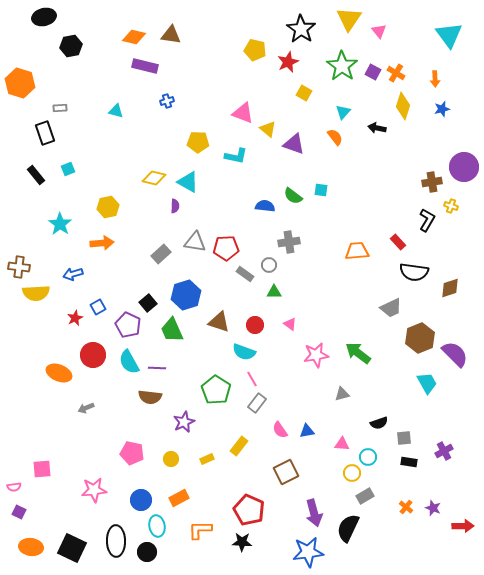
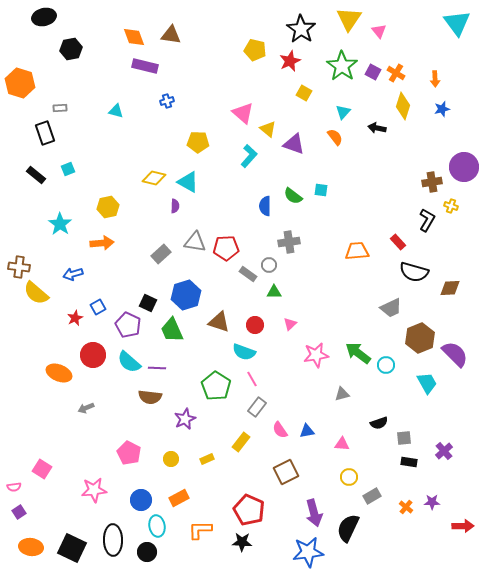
cyan triangle at (449, 35): moved 8 px right, 12 px up
orange diamond at (134, 37): rotated 55 degrees clockwise
black hexagon at (71, 46): moved 3 px down
red star at (288, 62): moved 2 px right, 1 px up
pink triangle at (243, 113): rotated 20 degrees clockwise
cyan L-shape at (236, 156): moved 13 px right; rotated 60 degrees counterclockwise
black rectangle at (36, 175): rotated 12 degrees counterclockwise
blue semicircle at (265, 206): rotated 96 degrees counterclockwise
black semicircle at (414, 272): rotated 8 degrees clockwise
gray rectangle at (245, 274): moved 3 px right
brown diamond at (450, 288): rotated 15 degrees clockwise
yellow semicircle at (36, 293): rotated 44 degrees clockwise
black square at (148, 303): rotated 24 degrees counterclockwise
pink triangle at (290, 324): rotated 40 degrees clockwise
cyan semicircle at (129, 362): rotated 20 degrees counterclockwise
green pentagon at (216, 390): moved 4 px up
gray rectangle at (257, 403): moved 4 px down
purple star at (184, 422): moved 1 px right, 3 px up
yellow rectangle at (239, 446): moved 2 px right, 4 px up
purple cross at (444, 451): rotated 12 degrees counterclockwise
pink pentagon at (132, 453): moved 3 px left; rotated 15 degrees clockwise
cyan circle at (368, 457): moved 18 px right, 92 px up
pink square at (42, 469): rotated 36 degrees clockwise
yellow circle at (352, 473): moved 3 px left, 4 px down
gray rectangle at (365, 496): moved 7 px right
purple star at (433, 508): moved 1 px left, 6 px up; rotated 21 degrees counterclockwise
purple square at (19, 512): rotated 32 degrees clockwise
black ellipse at (116, 541): moved 3 px left, 1 px up
